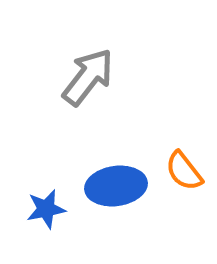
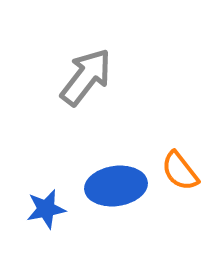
gray arrow: moved 2 px left
orange semicircle: moved 4 px left
